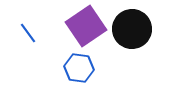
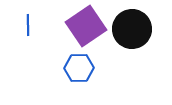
blue line: moved 8 px up; rotated 35 degrees clockwise
blue hexagon: rotated 8 degrees counterclockwise
